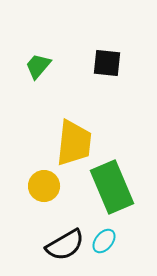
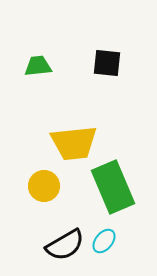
green trapezoid: rotated 44 degrees clockwise
yellow trapezoid: rotated 78 degrees clockwise
green rectangle: moved 1 px right
